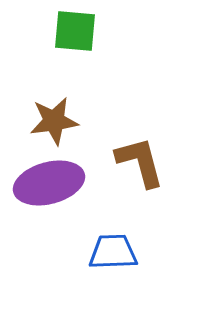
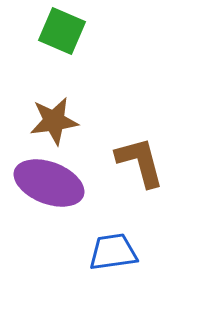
green square: moved 13 px left; rotated 18 degrees clockwise
purple ellipse: rotated 36 degrees clockwise
blue trapezoid: rotated 6 degrees counterclockwise
